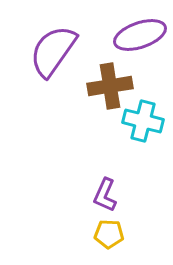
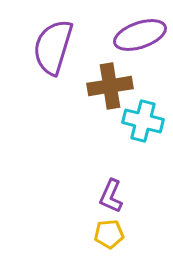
purple semicircle: moved 4 px up; rotated 18 degrees counterclockwise
purple L-shape: moved 6 px right, 1 px down
yellow pentagon: rotated 8 degrees counterclockwise
